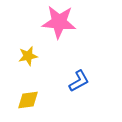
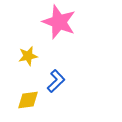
pink star: rotated 16 degrees clockwise
blue L-shape: moved 23 px left; rotated 15 degrees counterclockwise
